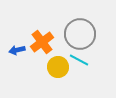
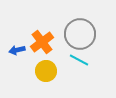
yellow circle: moved 12 px left, 4 px down
